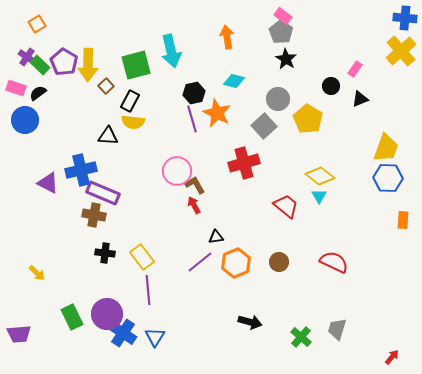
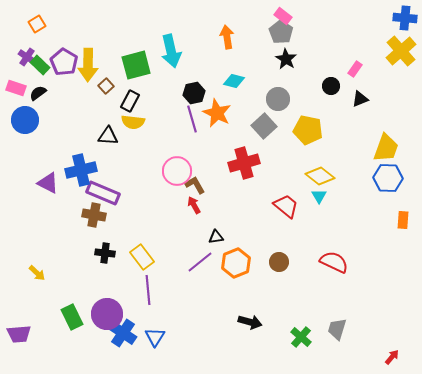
yellow pentagon at (308, 119): moved 11 px down; rotated 20 degrees counterclockwise
